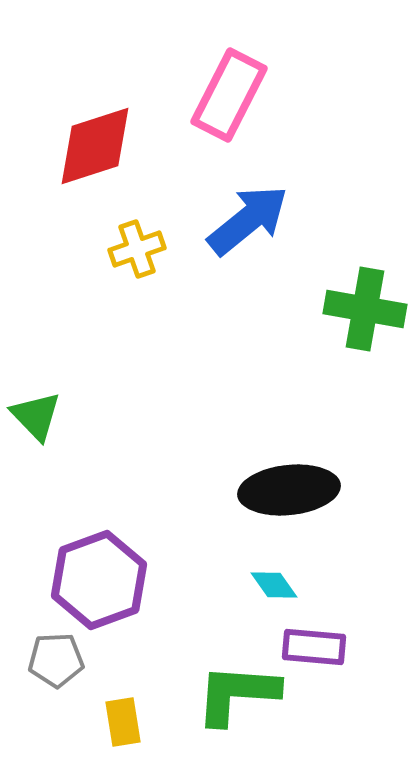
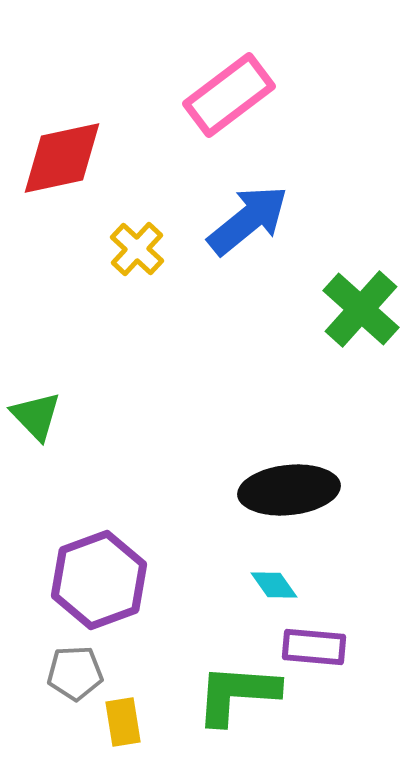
pink rectangle: rotated 26 degrees clockwise
red diamond: moved 33 px left, 12 px down; rotated 6 degrees clockwise
yellow cross: rotated 28 degrees counterclockwise
green cross: moved 4 px left; rotated 32 degrees clockwise
gray pentagon: moved 19 px right, 13 px down
